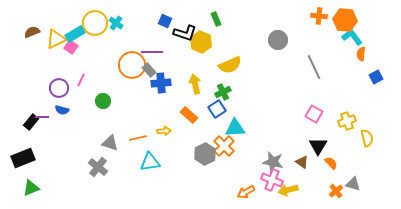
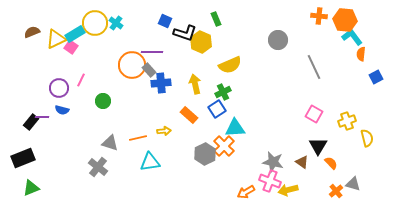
pink cross at (272, 180): moved 2 px left, 1 px down
